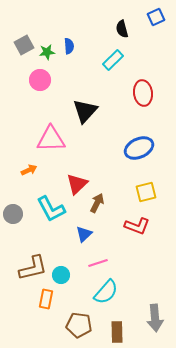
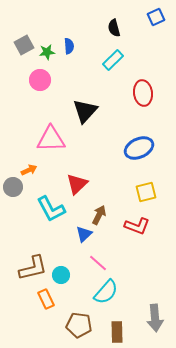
black semicircle: moved 8 px left, 1 px up
brown arrow: moved 2 px right, 12 px down
gray circle: moved 27 px up
pink line: rotated 60 degrees clockwise
orange rectangle: rotated 36 degrees counterclockwise
